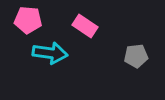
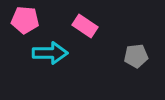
pink pentagon: moved 3 px left
cyan arrow: rotated 8 degrees counterclockwise
